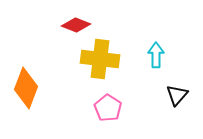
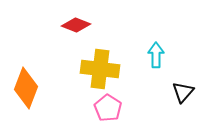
yellow cross: moved 10 px down
black triangle: moved 6 px right, 3 px up
